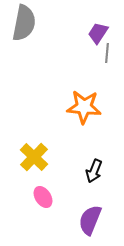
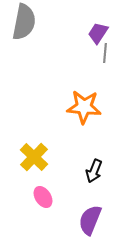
gray semicircle: moved 1 px up
gray line: moved 2 px left
